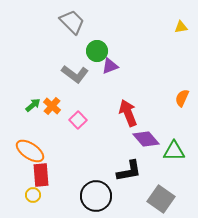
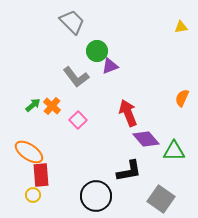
gray L-shape: moved 1 px right, 3 px down; rotated 16 degrees clockwise
orange ellipse: moved 1 px left, 1 px down
